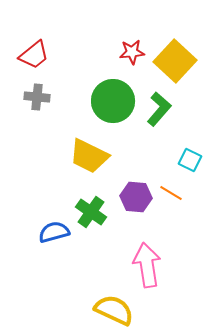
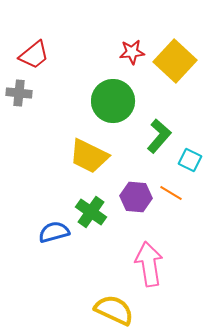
gray cross: moved 18 px left, 4 px up
green L-shape: moved 27 px down
pink arrow: moved 2 px right, 1 px up
